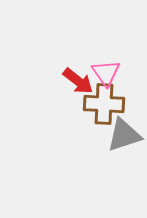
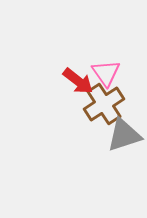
brown cross: rotated 36 degrees counterclockwise
